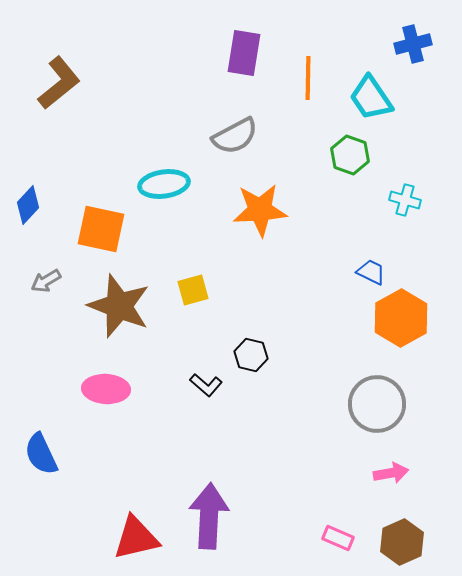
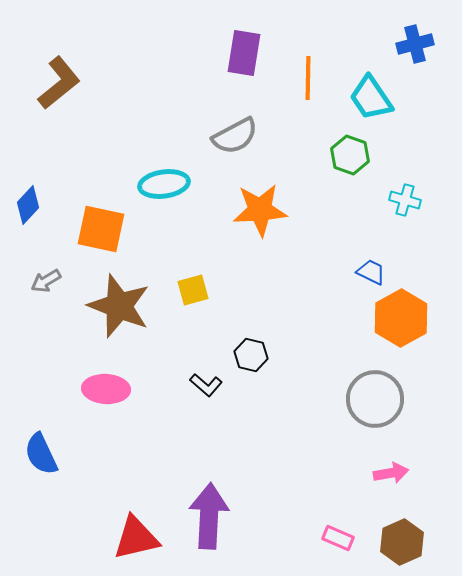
blue cross: moved 2 px right
gray circle: moved 2 px left, 5 px up
